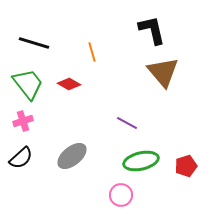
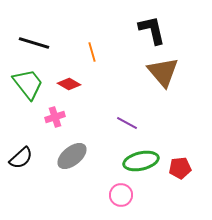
pink cross: moved 32 px right, 4 px up
red pentagon: moved 6 px left, 2 px down; rotated 10 degrees clockwise
